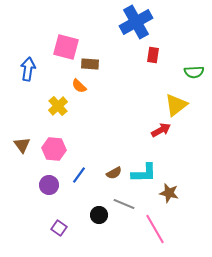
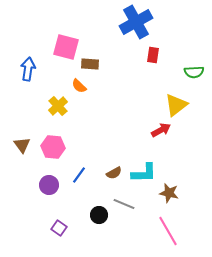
pink hexagon: moved 1 px left, 2 px up
pink line: moved 13 px right, 2 px down
